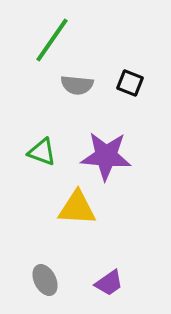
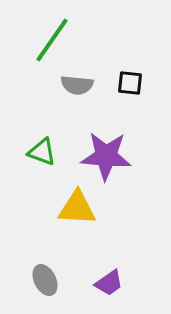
black square: rotated 16 degrees counterclockwise
